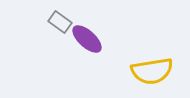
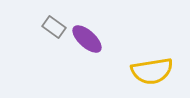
gray rectangle: moved 6 px left, 5 px down
